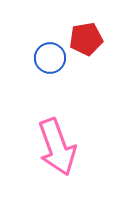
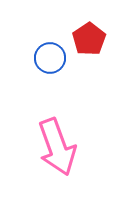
red pentagon: moved 3 px right; rotated 24 degrees counterclockwise
